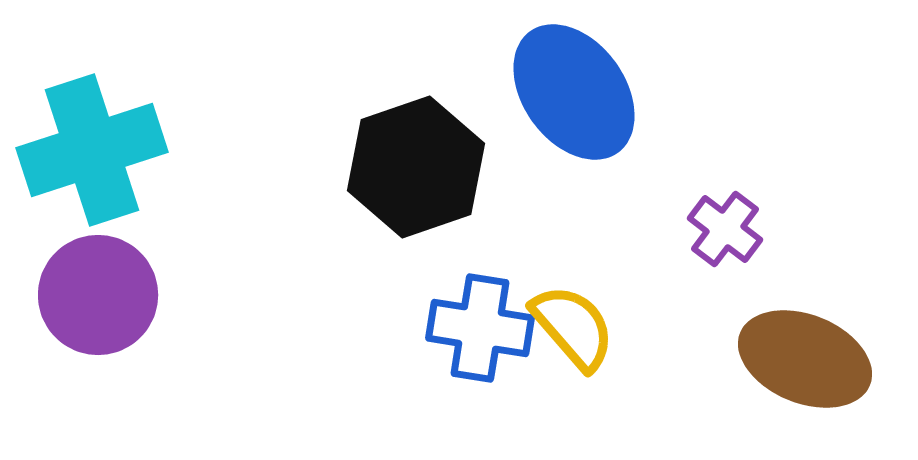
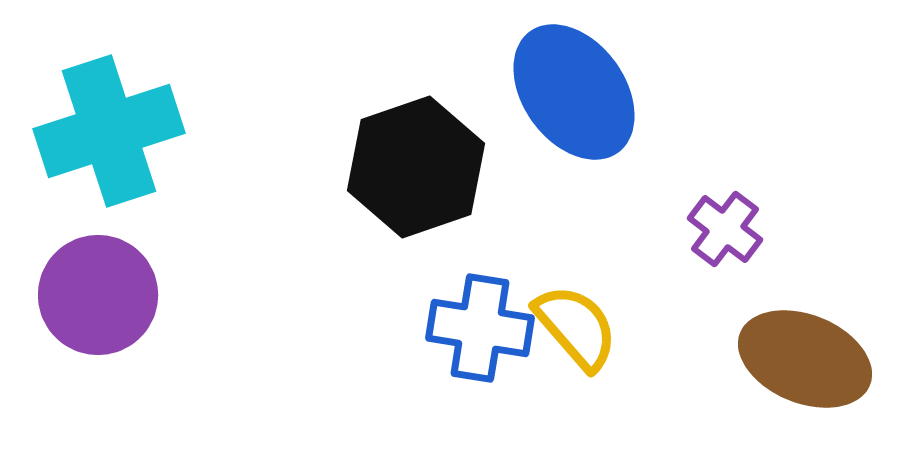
cyan cross: moved 17 px right, 19 px up
yellow semicircle: moved 3 px right
